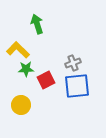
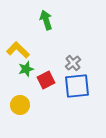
green arrow: moved 9 px right, 4 px up
gray cross: rotated 21 degrees counterclockwise
green star: rotated 14 degrees counterclockwise
yellow circle: moved 1 px left
